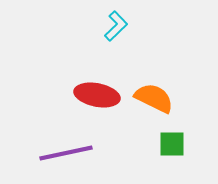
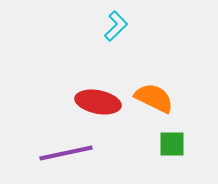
red ellipse: moved 1 px right, 7 px down
